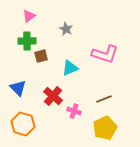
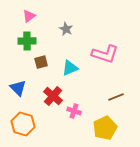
brown square: moved 6 px down
brown line: moved 12 px right, 2 px up
